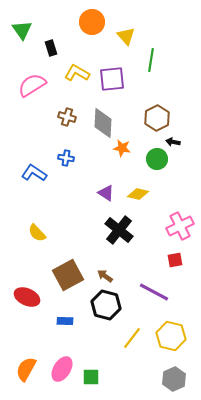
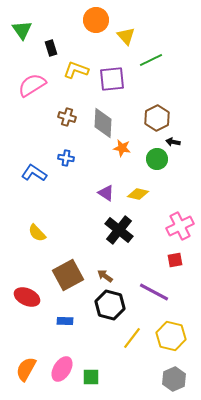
orange circle: moved 4 px right, 2 px up
green line: rotated 55 degrees clockwise
yellow L-shape: moved 1 px left, 3 px up; rotated 10 degrees counterclockwise
black hexagon: moved 4 px right
